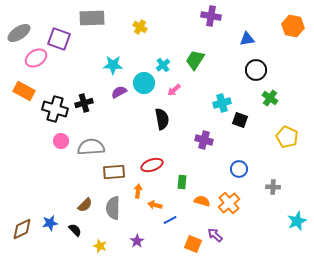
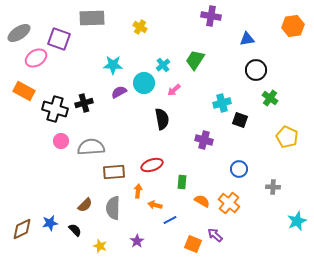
orange hexagon at (293, 26): rotated 20 degrees counterclockwise
orange semicircle at (202, 201): rotated 14 degrees clockwise
orange cross at (229, 203): rotated 10 degrees counterclockwise
